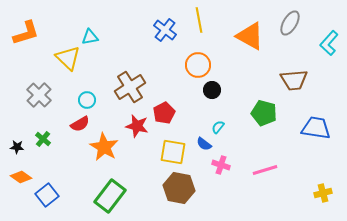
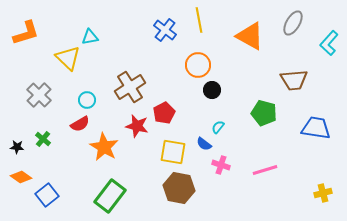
gray ellipse: moved 3 px right
